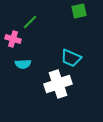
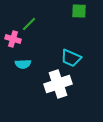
green square: rotated 14 degrees clockwise
green line: moved 1 px left, 2 px down
